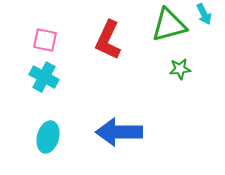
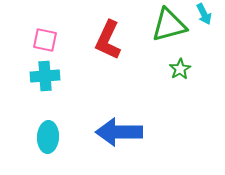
green star: rotated 25 degrees counterclockwise
cyan cross: moved 1 px right, 1 px up; rotated 32 degrees counterclockwise
cyan ellipse: rotated 12 degrees counterclockwise
